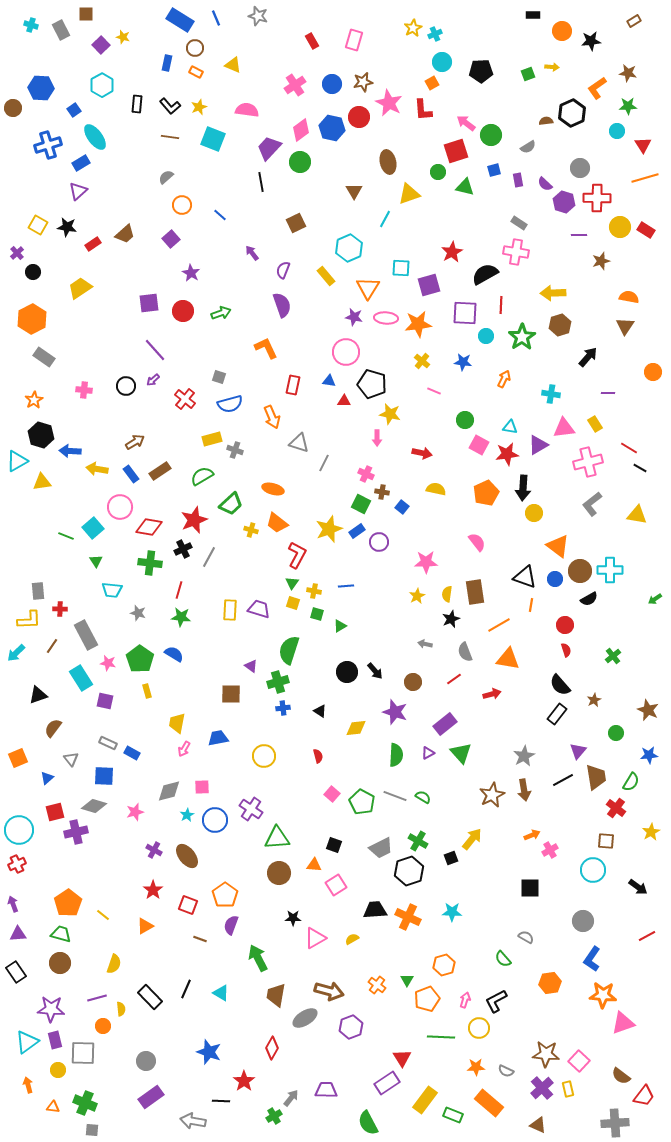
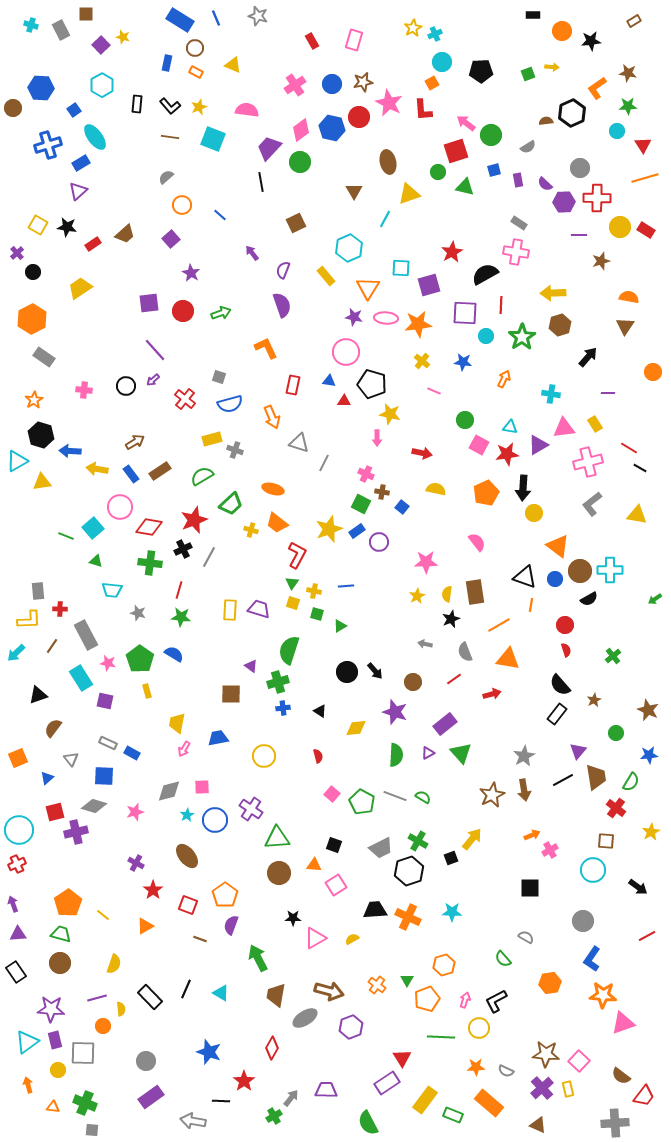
purple hexagon at (564, 202): rotated 20 degrees counterclockwise
green triangle at (96, 561): rotated 40 degrees counterclockwise
purple cross at (154, 850): moved 18 px left, 13 px down
